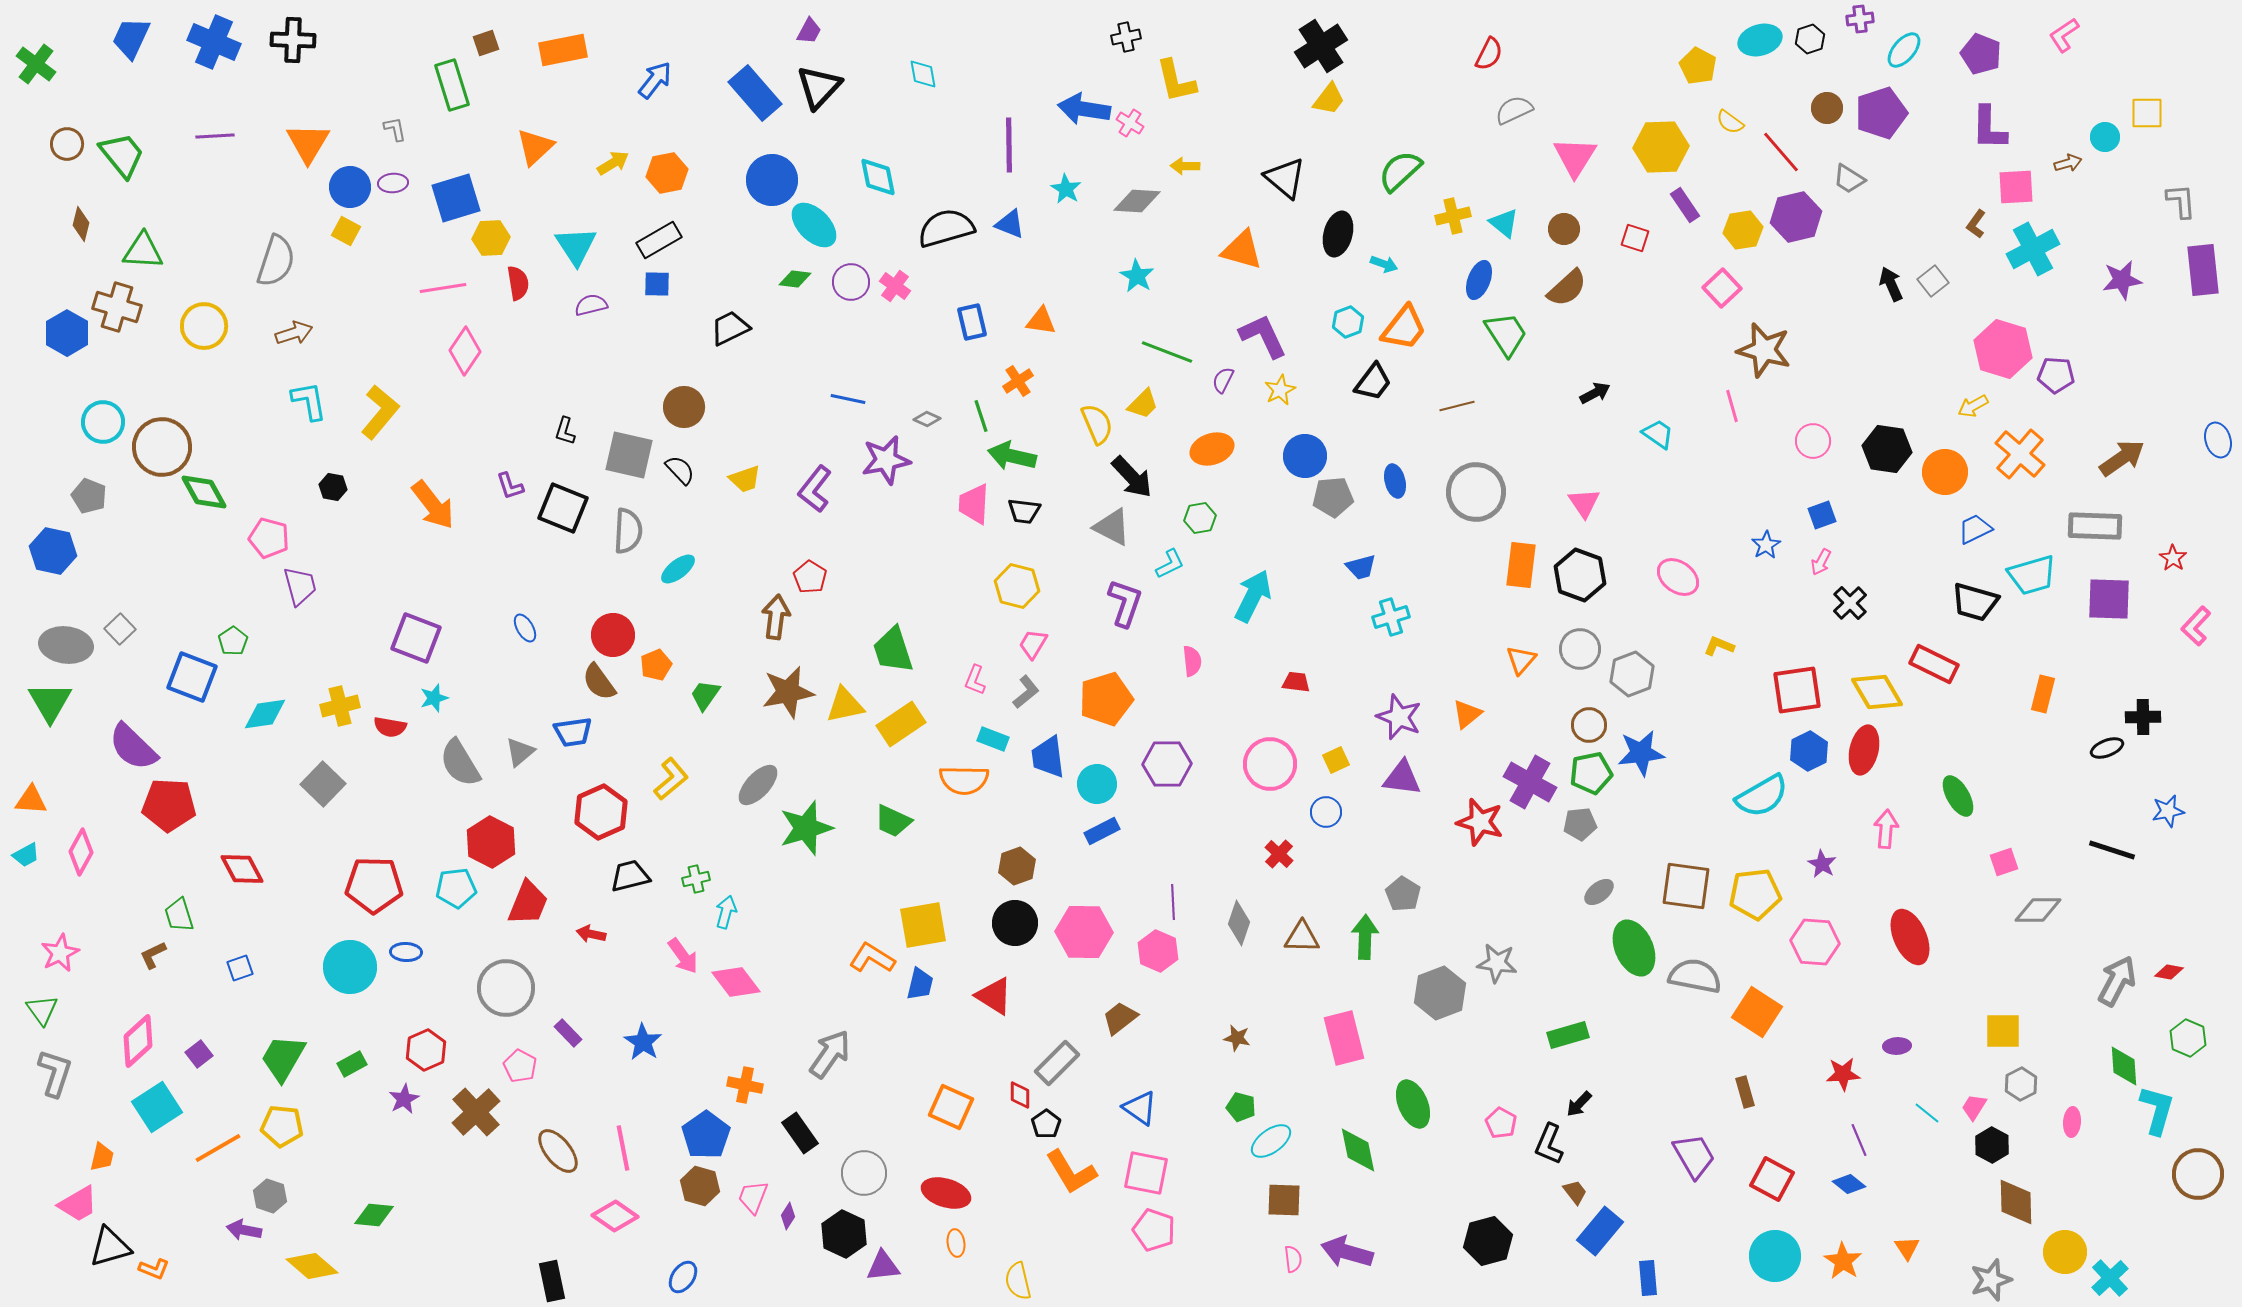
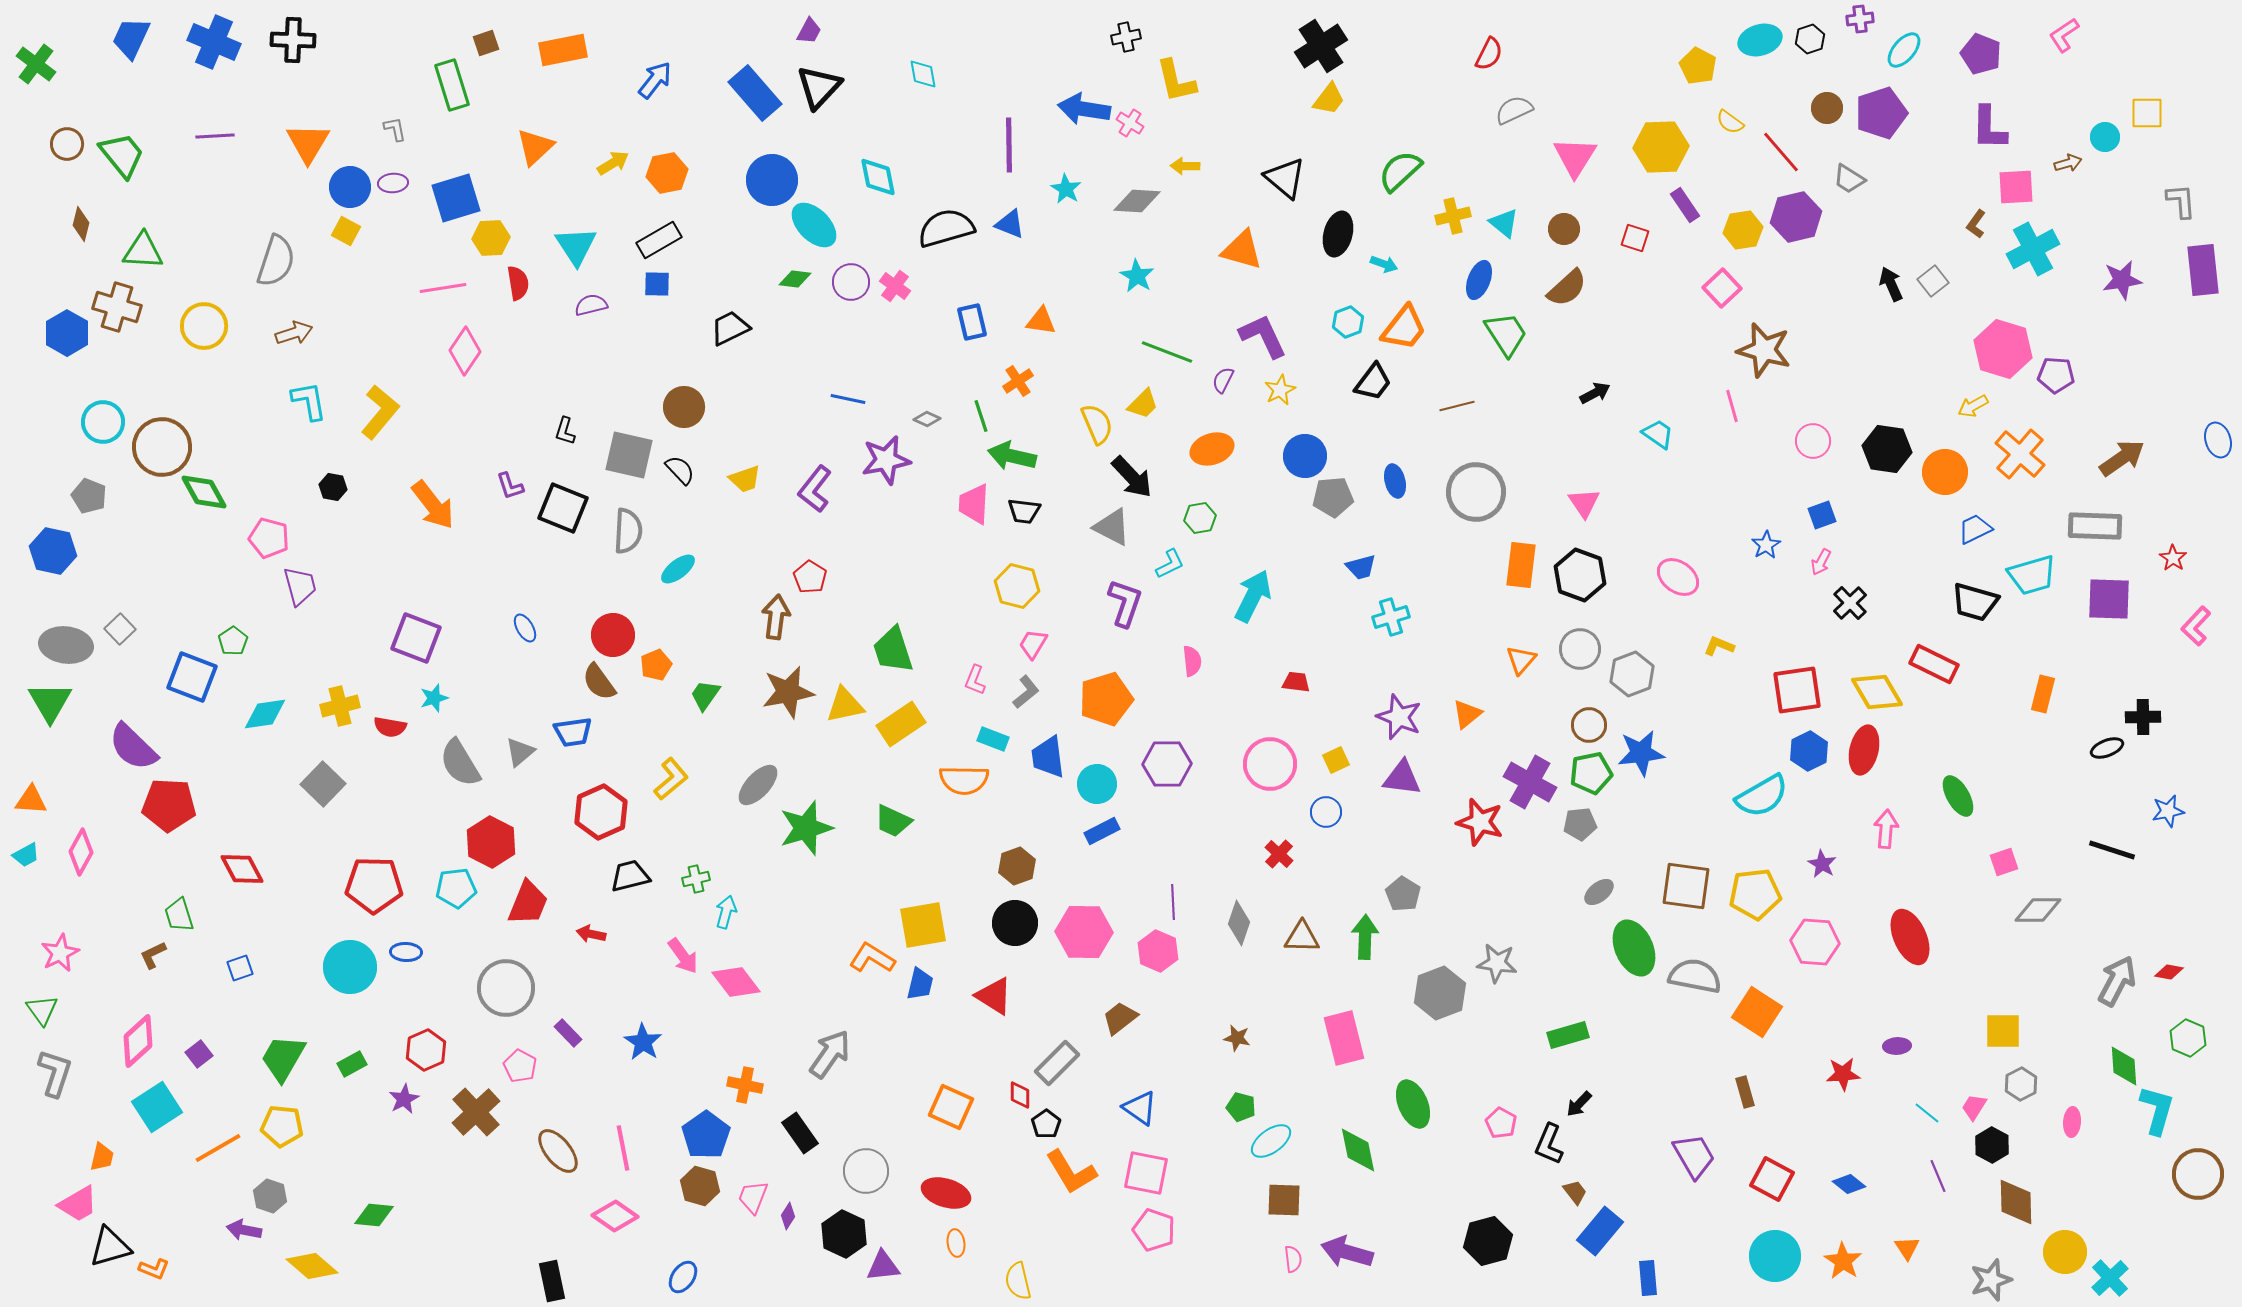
purple line at (1859, 1140): moved 79 px right, 36 px down
gray circle at (864, 1173): moved 2 px right, 2 px up
